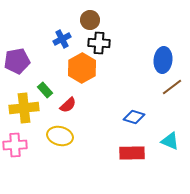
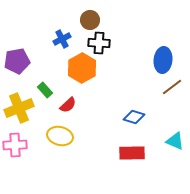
yellow cross: moved 5 px left; rotated 16 degrees counterclockwise
cyan triangle: moved 5 px right
